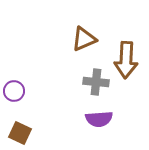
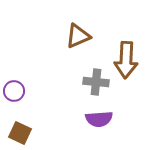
brown triangle: moved 6 px left, 3 px up
